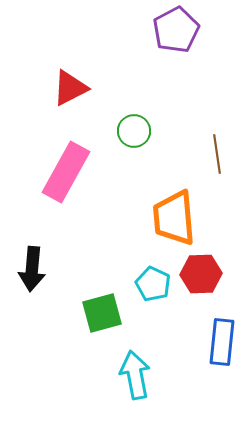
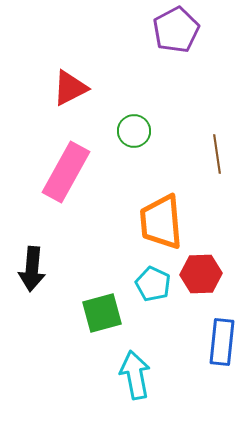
orange trapezoid: moved 13 px left, 4 px down
